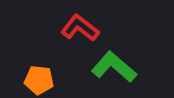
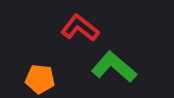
orange pentagon: moved 1 px right, 1 px up
